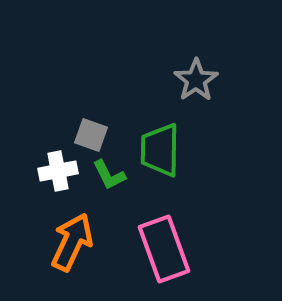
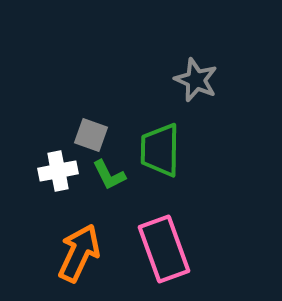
gray star: rotated 15 degrees counterclockwise
orange arrow: moved 7 px right, 11 px down
